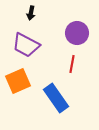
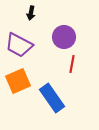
purple circle: moved 13 px left, 4 px down
purple trapezoid: moved 7 px left
blue rectangle: moved 4 px left
